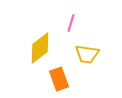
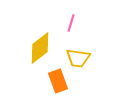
yellow trapezoid: moved 9 px left, 4 px down
orange rectangle: moved 1 px left, 2 px down
